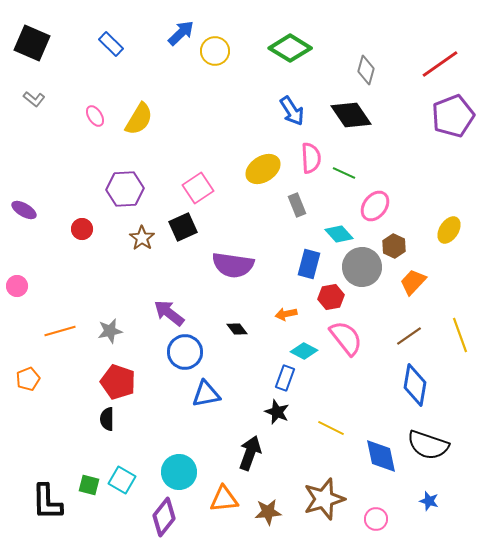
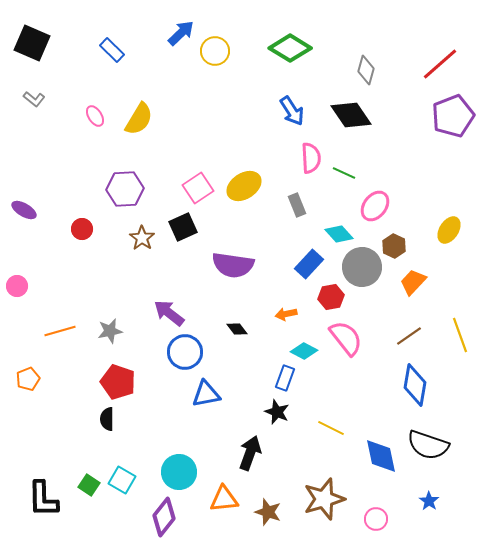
blue rectangle at (111, 44): moved 1 px right, 6 px down
red line at (440, 64): rotated 6 degrees counterclockwise
yellow ellipse at (263, 169): moved 19 px left, 17 px down
blue rectangle at (309, 264): rotated 28 degrees clockwise
green square at (89, 485): rotated 20 degrees clockwise
blue star at (429, 501): rotated 18 degrees clockwise
black L-shape at (47, 502): moved 4 px left, 3 px up
brown star at (268, 512): rotated 24 degrees clockwise
